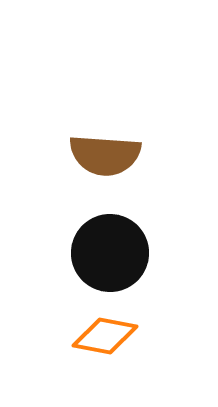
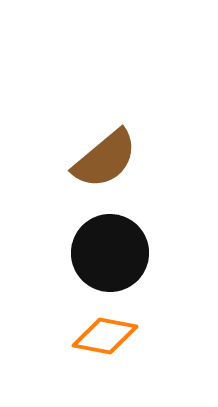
brown semicircle: moved 4 px down; rotated 44 degrees counterclockwise
